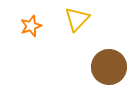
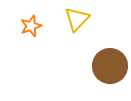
brown circle: moved 1 px right, 1 px up
